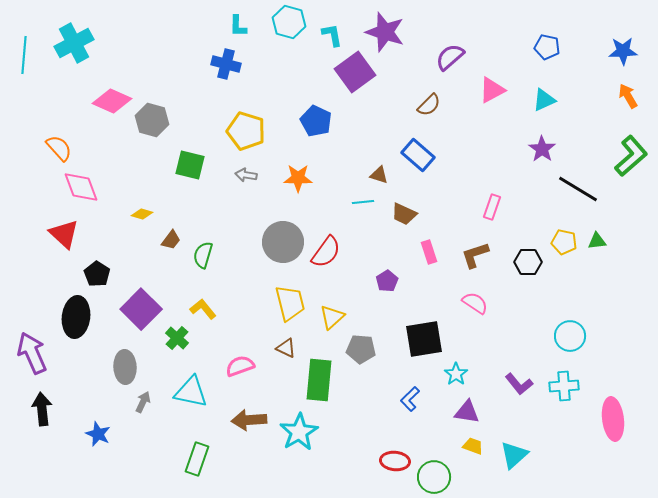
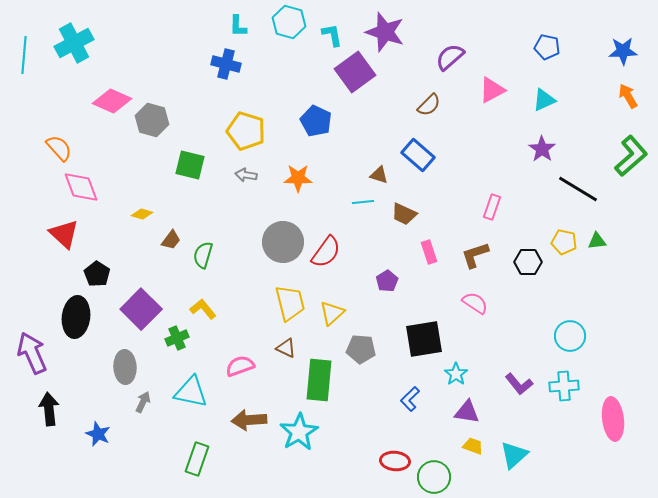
yellow triangle at (332, 317): moved 4 px up
green cross at (177, 338): rotated 25 degrees clockwise
black arrow at (42, 409): moved 7 px right
